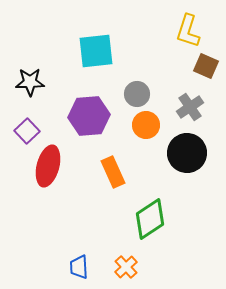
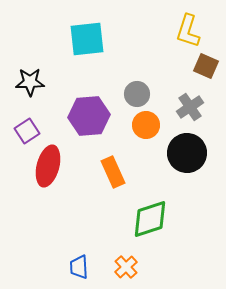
cyan square: moved 9 px left, 12 px up
purple square: rotated 10 degrees clockwise
green diamond: rotated 15 degrees clockwise
